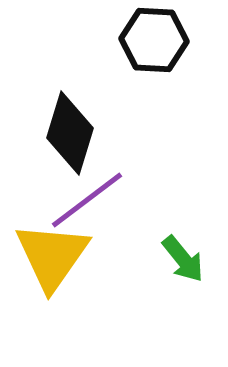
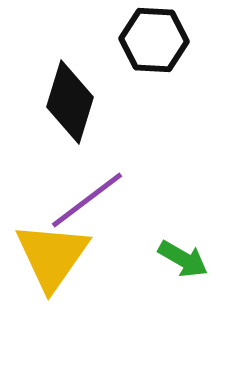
black diamond: moved 31 px up
green arrow: rotated 21 degrees counterclockwise
